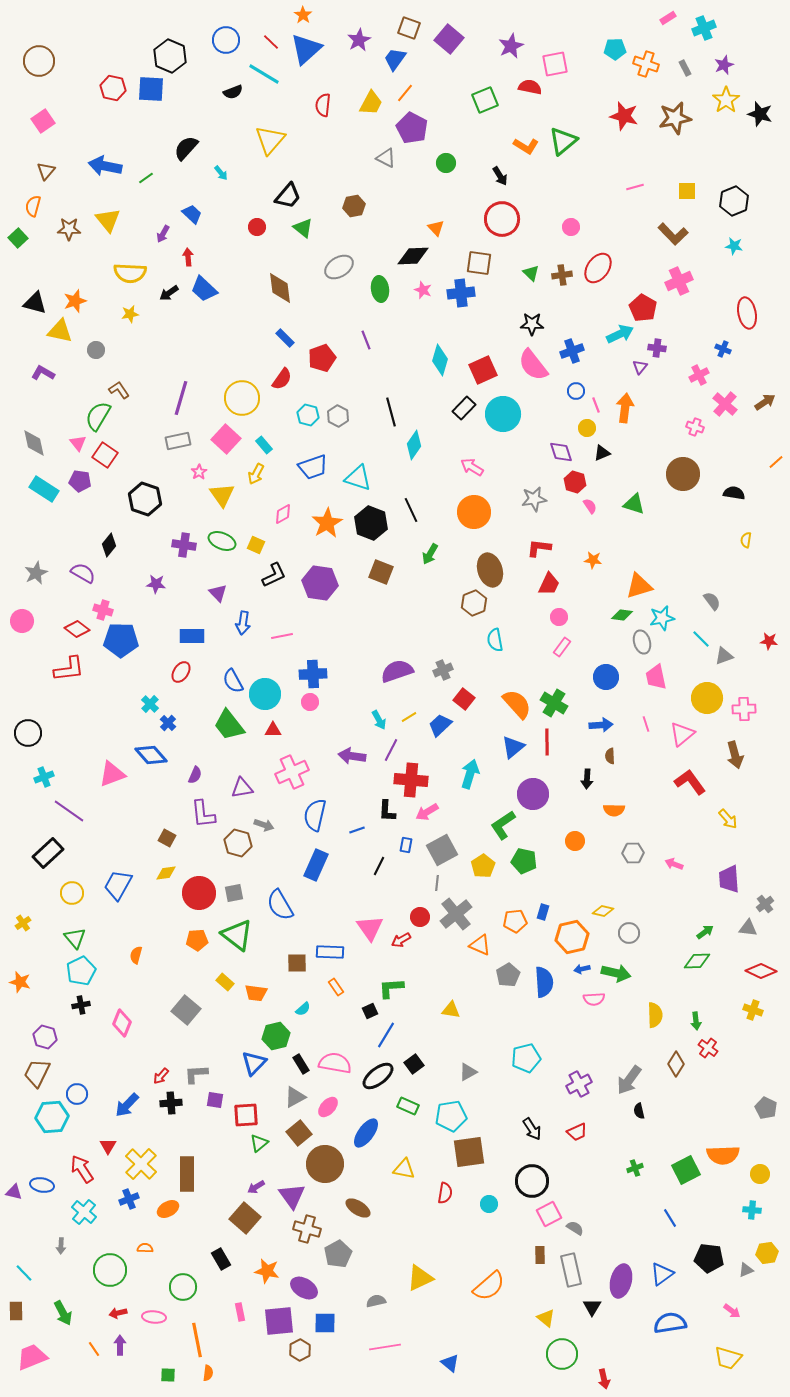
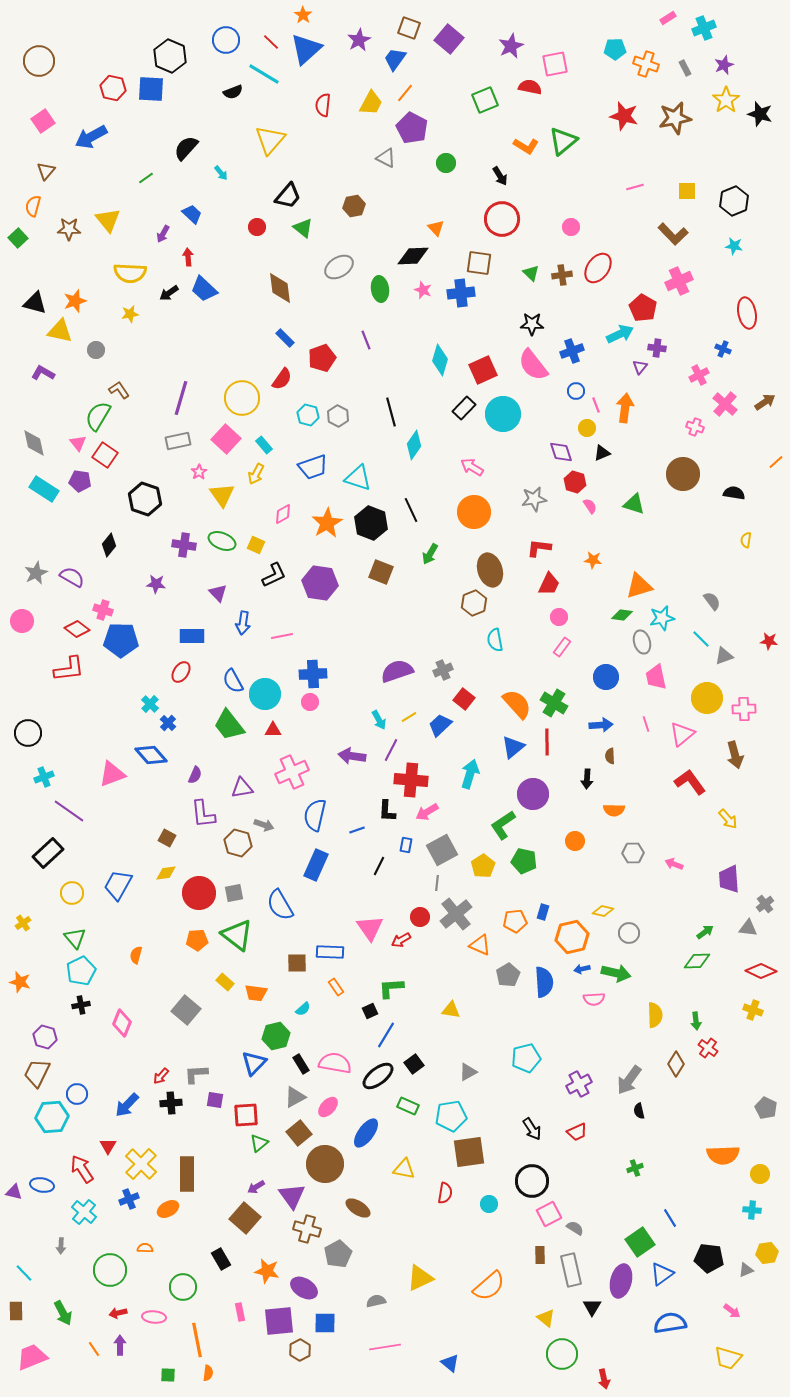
blue arrow at (105, 166): moved 14 px left, 29 px up; rotated 40 degrees counterclockwise
purple semicircle at (83, 573): moved 11 px left, 4 px down
green square at (686, 1170): moved 46 px left, 72 px down; rotated 8 degrees counterclockwise
